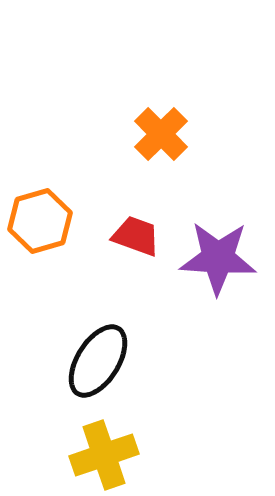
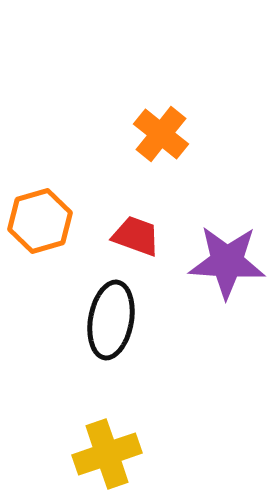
orange cross: rotated 6 degrees counterclockwise
purple star: moved 9 px right, 4 px down
black ellipse: moved 13 px right, 41 px up; rotated 22 degrees counterclockwise
yellow cross: moved 3 px right, 1 px up
